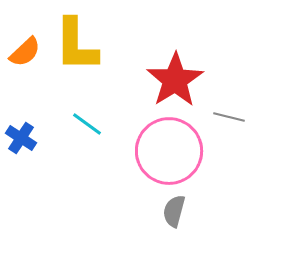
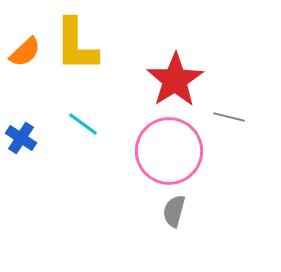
cyan line: moved 4 px left
